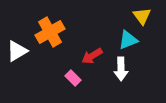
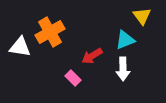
cyan triangle: moved 3 px left
white triangle: moved 3 px right, 4 px up; rotated 40 degrees clockwise
white arrow: moved 2 px right
